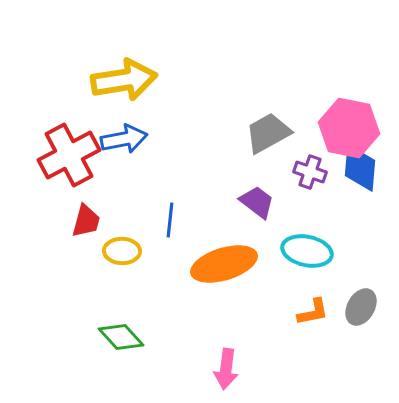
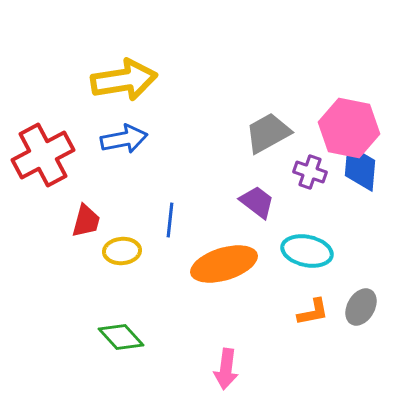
red cross: moved 26 px left
yellow ellipse: rotated 6 degrees counterclockwise
